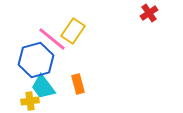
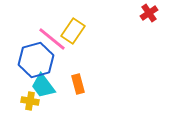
cyan trapezoid: moved 1 px up
yellow cross: rotated 18 degrees clockwise
